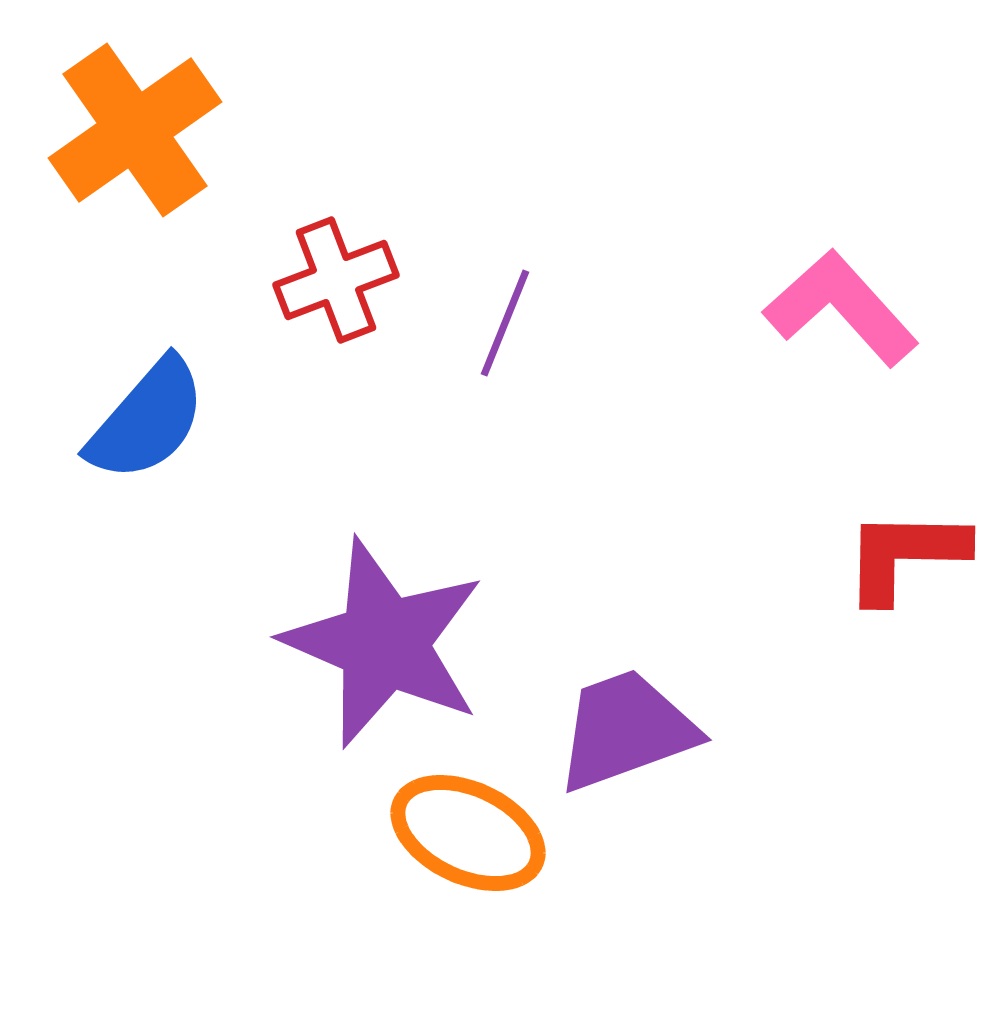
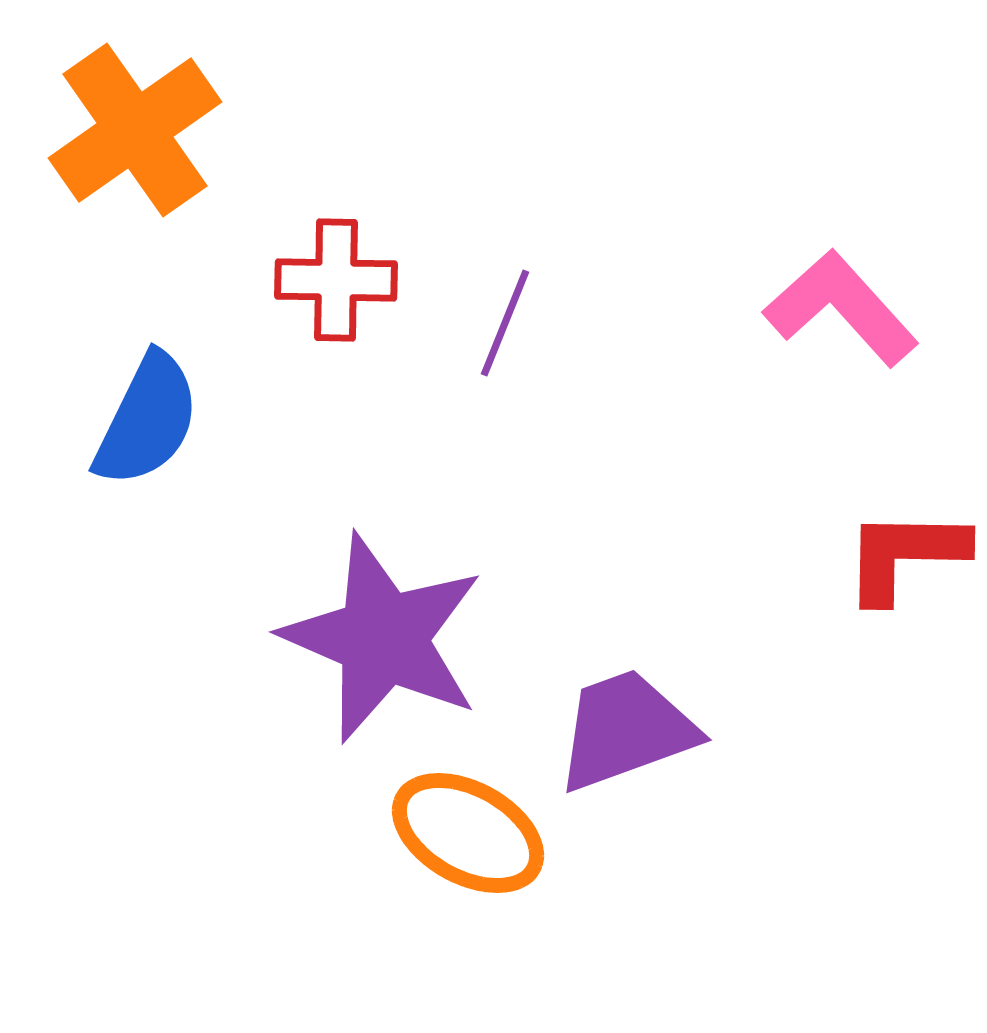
red cross: rotated 22 degrees clockwise
blue semicircle: rotated 15 degrees counterclockwise
purple star: moved 1 px left, 5 px up
orange ellipse: rotated 4 degrees clockwise
